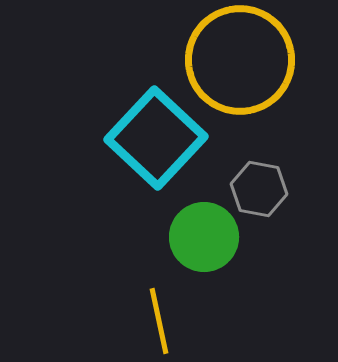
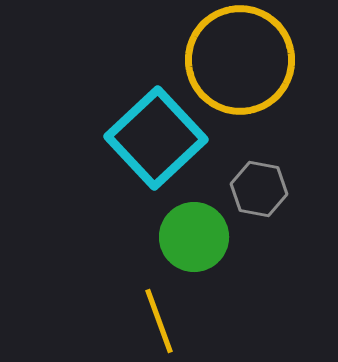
cyan square: rotated 4 degrees clockwise
green circle: moved 10 px left
yellow line: rotated 8 degrees counterclockwise
